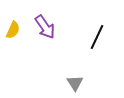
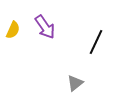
black line: moved 1 px left, 5 px down
gray triangle: rotated 24 degrees clockwise
